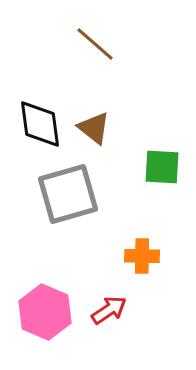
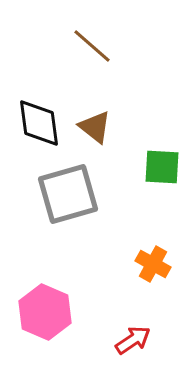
brown line: moved 3 px left, 2 px down
black diamond: moved 1 px left, 1 px up
brown triangle: moved 1 px right, 1 px up
orange cross: moved 11 px right, 8 px down; rotated 28 degrees clockwise
red arrow: moved 24 px right, 30 px down
